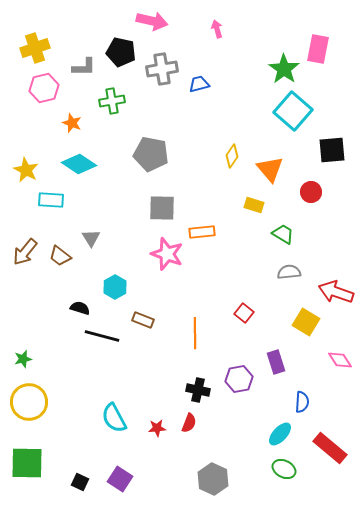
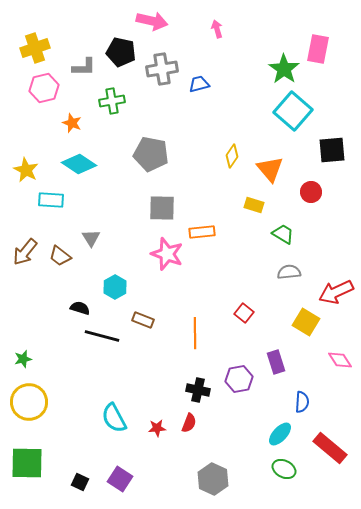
red arrow at (336, 292): rotated 44 degrees counterclockwise
